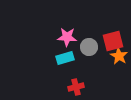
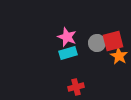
pink star: rotated 18 degrees clockwise
gray circle: moved 8 px right, 4 px up
cyan rectangle: moved 3 px right, 5 px up
